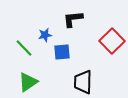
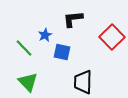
blue star: rotated 16 degrees counterclockwise
red square: moved 4 px up
blue square: rotated 18 degrees clockwise
green triangle: rotated 40 degrees counterclockwise
